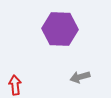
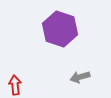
purple hexagon: rotated 16 degrees clockwise
